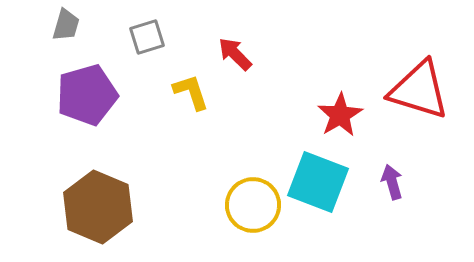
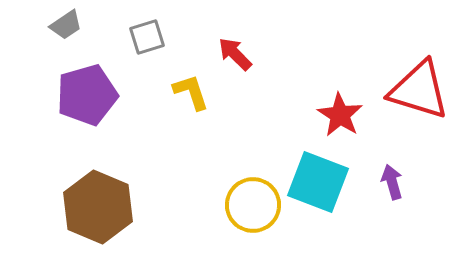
gray trapezoid: rotated 40 degrees clockwise
red star: rotated 9 degrees counterclockwise
